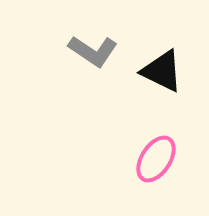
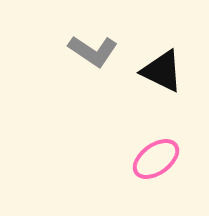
pink ellipse: rotated 21 degrees clockwise
